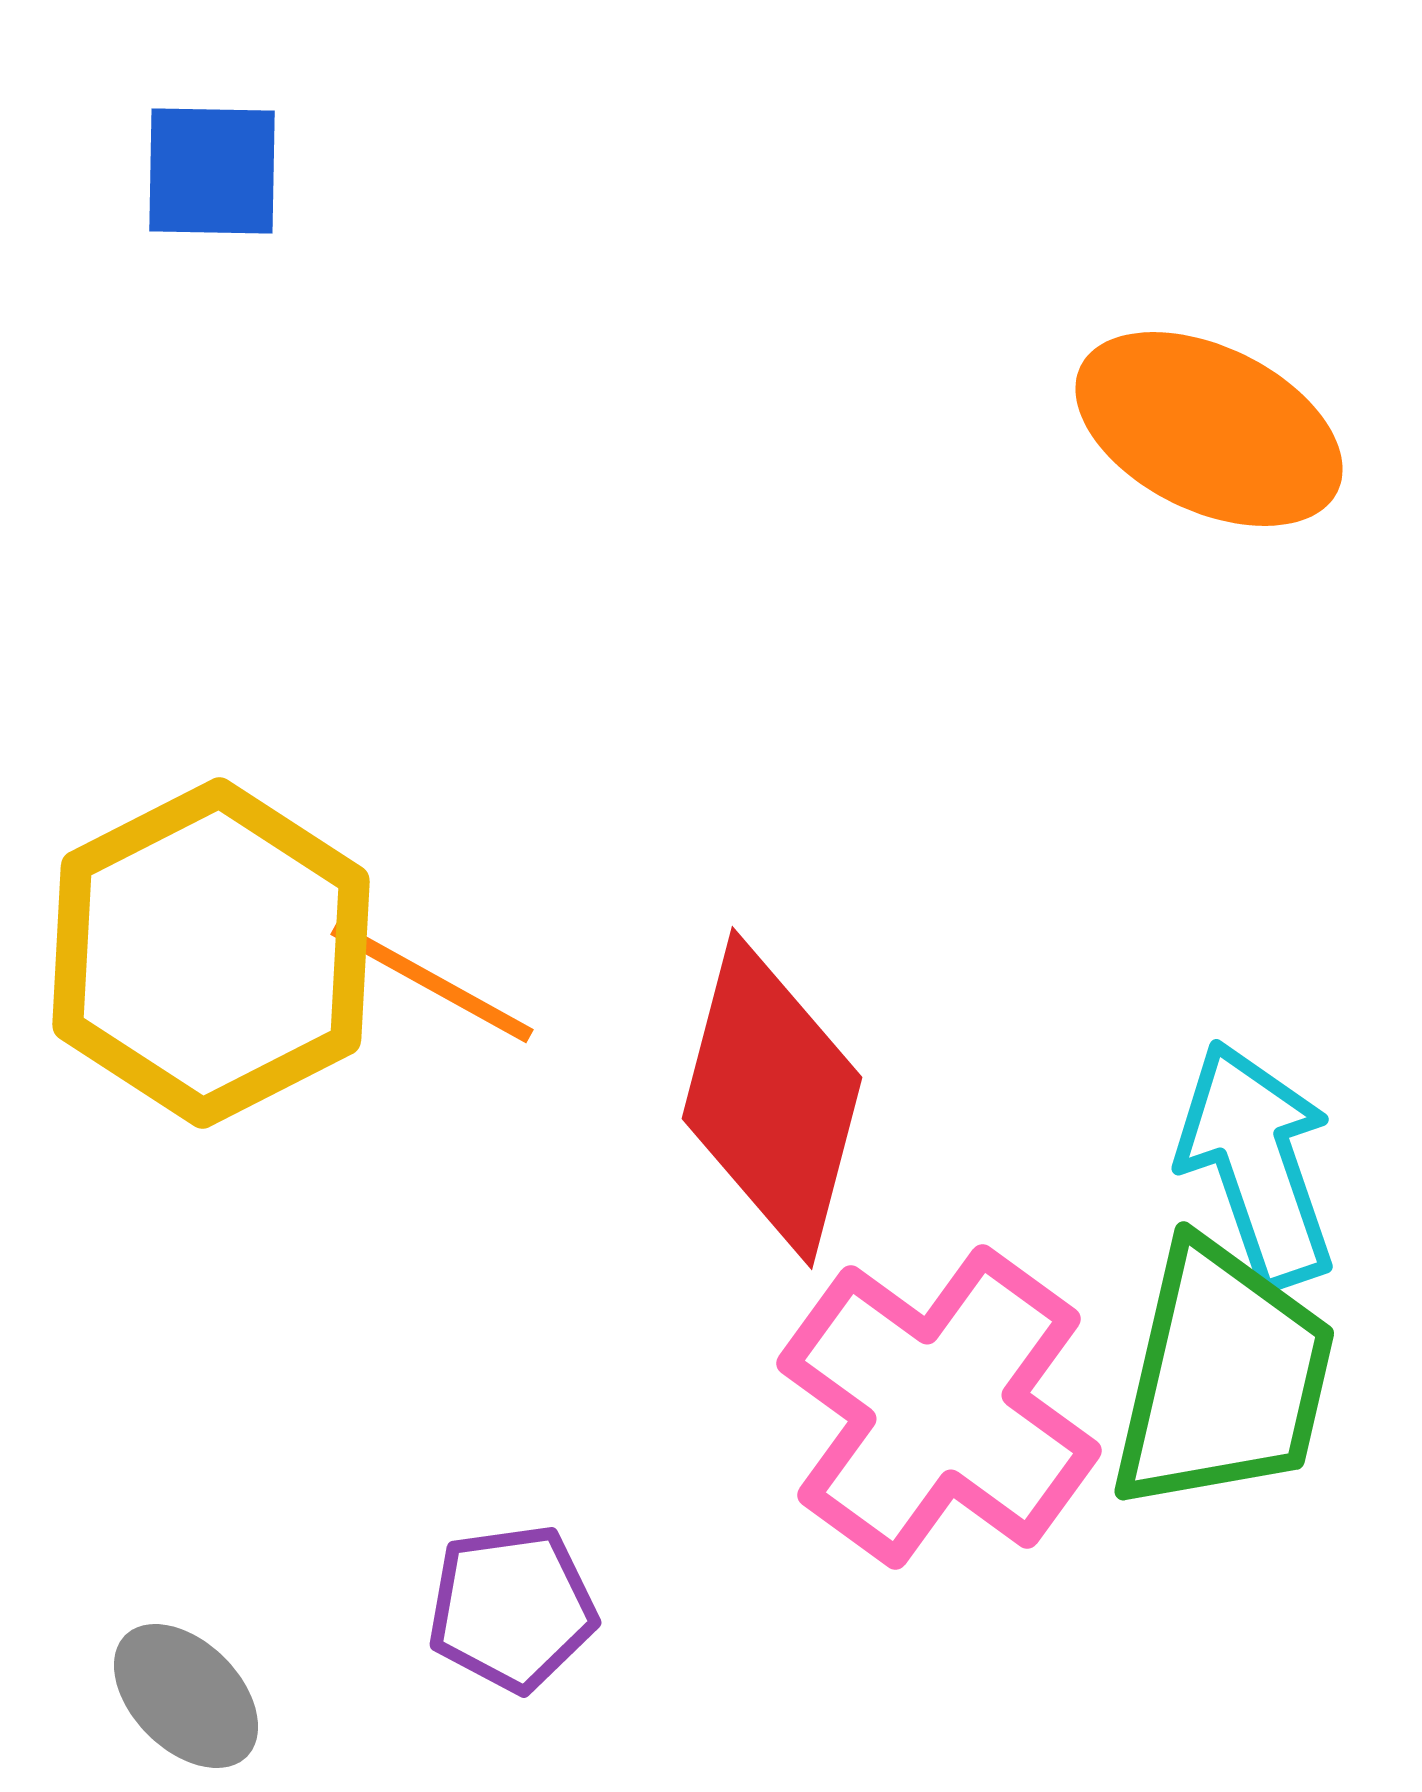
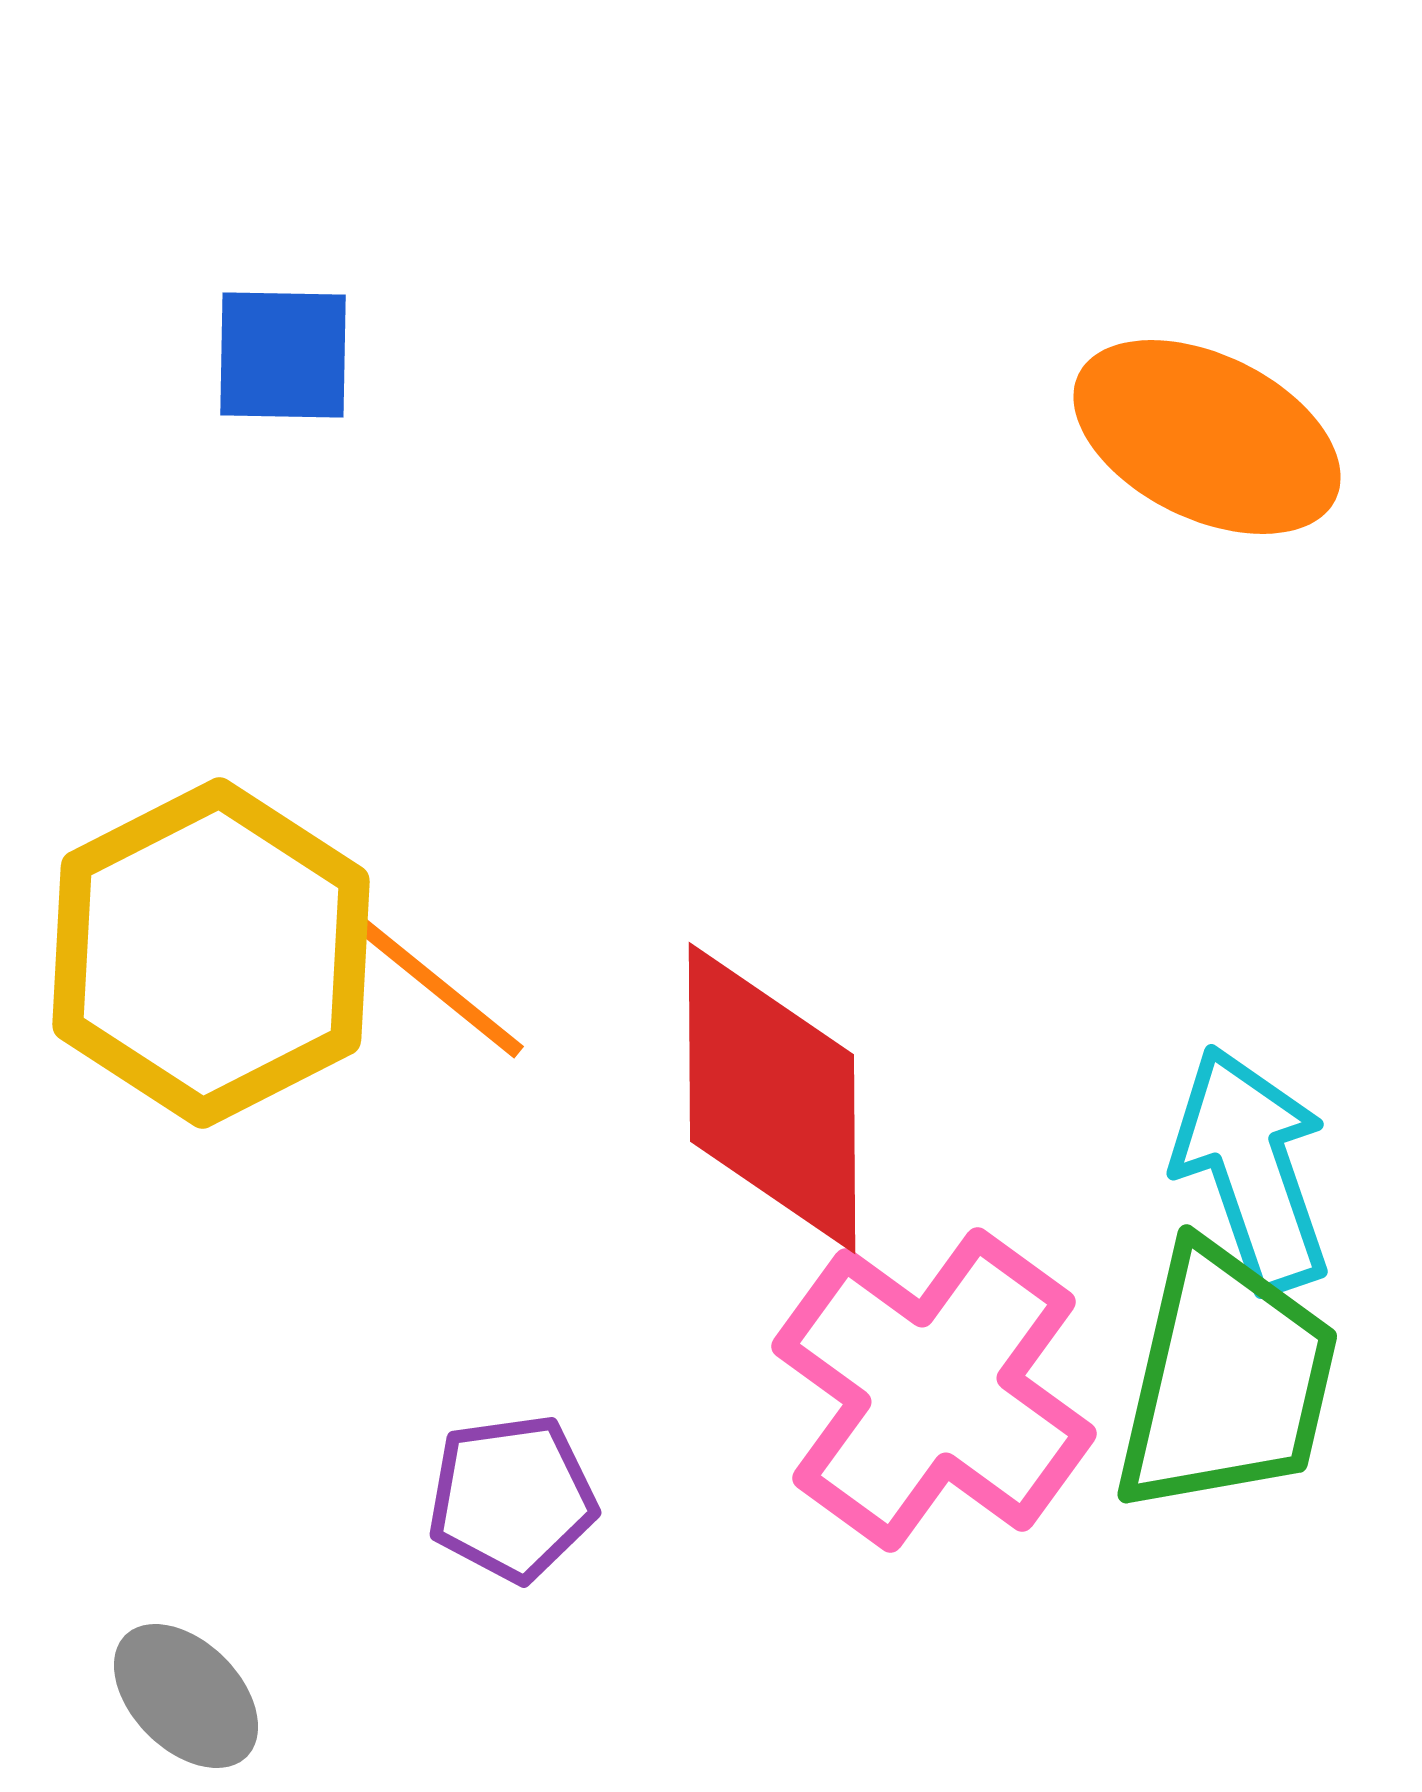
blue square: moved 71 px right, 184 px down
orange ellipse: moved 2 px left, 8 px down
orange line: rotated 10 degrees clockwise
red diamond: rotated 15 degrees counterclockwise
cyan arrow: moved 5 px left, 5 px down
green trapezoid: moved 3 px right, 3 px down
pink cross: moved 5 px left, 17 px up
purple pentagon: moved 110 px up
